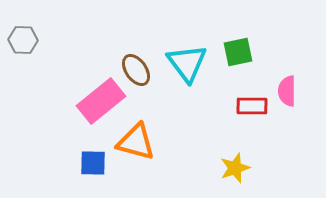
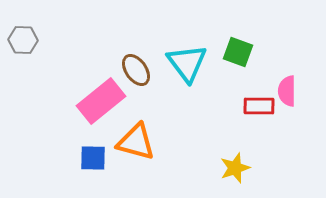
green square: rotated 32 degrees clockwise
red rectangle: moved 7 px right
blue square: moved 5 px up
